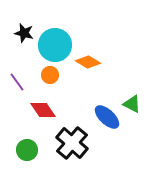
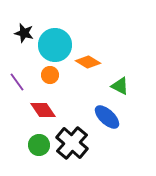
green triangle: moved 12 px left, 18 px up
green circle: moved 12 px right, 5 px up
